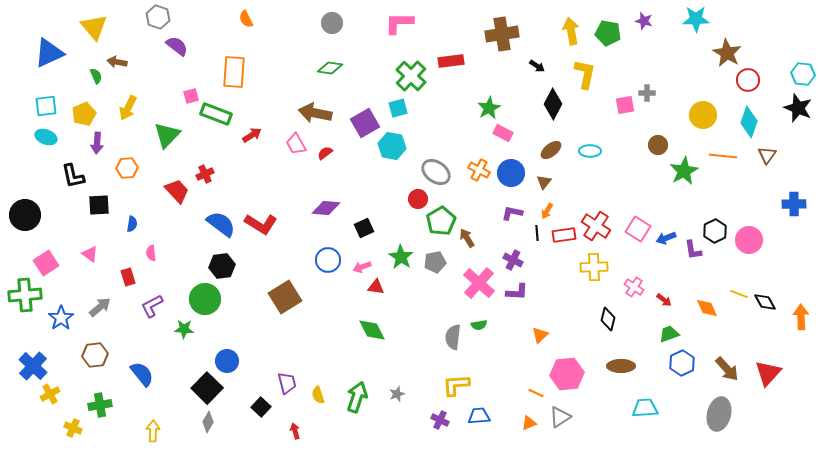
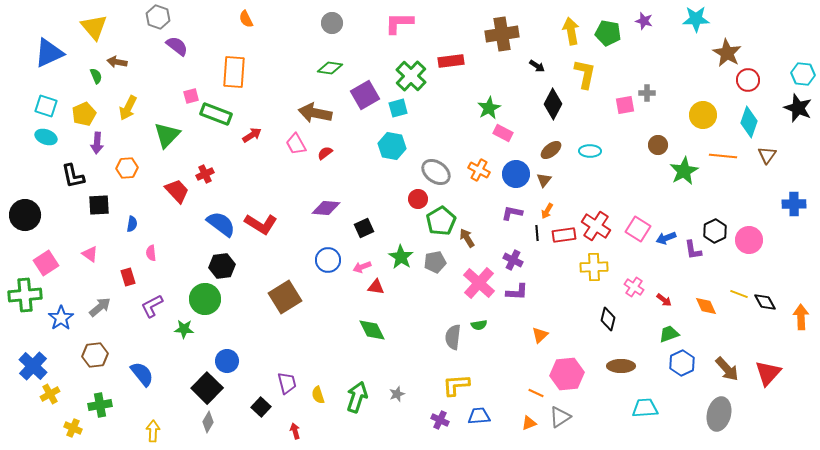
cyan square at (46, 106): rotated 25 degrees clockwise
purple square at (365, 123): moved 28 px up
blue circle at (511, 173): moved 5 px right, 1 px down
brown triangle at (544, 182): moved 2 px up
orange diamond at (707, 308): moved 1 px left, 2 px up
